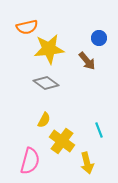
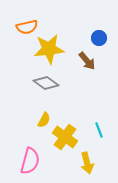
yellow cross: moved 3 px right, 4 px up
